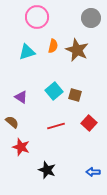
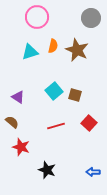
cyan triangle: moved 3 px right
purple triangle: moved 3 px left
